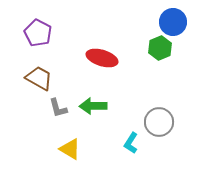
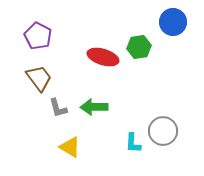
purple pentagon: moved 3 px down
green hexagon: moved 21 px left, 1 px up; rotated 15 degrees clockwise
red ellipse: moved 1 px right, 1 px up
brown trapezoid: rotated 24 degrees clockwise
green arrow: moved 1 px right, 1 px down
gray circle: moved 4 px right, 9 px down
cyan L-shape: moved 2 px right; rotated 30 degrees counterclockwise
yellow triangle: moved 2 px up
